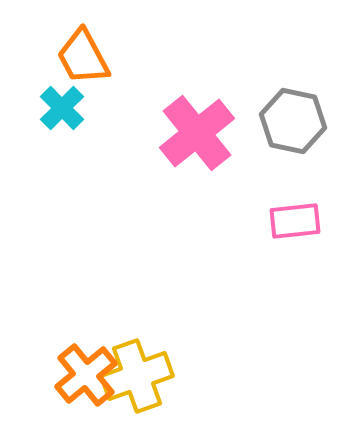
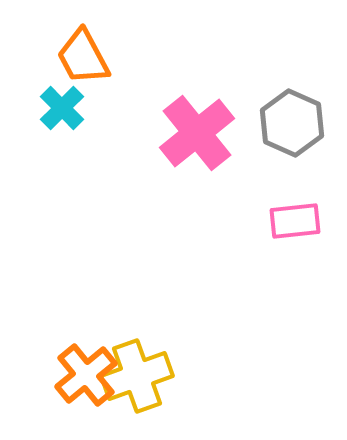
gray hexagon: moved 1 px left, 2 px down; rotated 12 degrees clockwise
